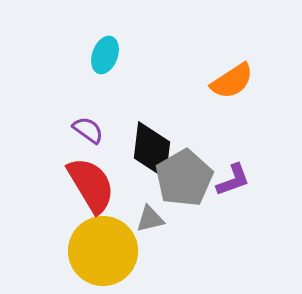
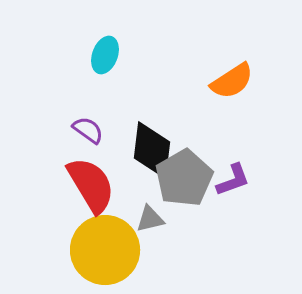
yellow circle: moved 2 px right, 1 px up
